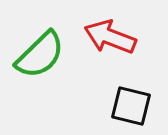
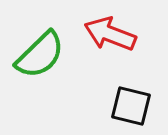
red arrow: moved 3 px up
